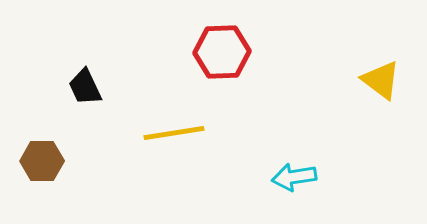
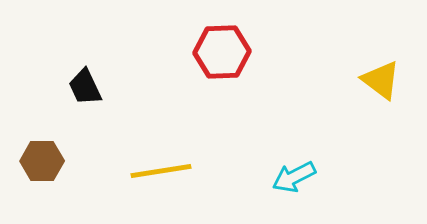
yellow line: moved 13 px left, 38 px down
cyan arrow: rotated 18 degrees counterclockwise
